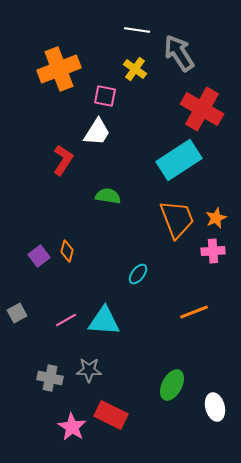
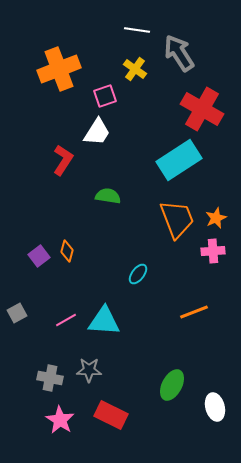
pink square: rotated 30 degrees counterclockwise
pink star: moved 12 px left, 7 px up
